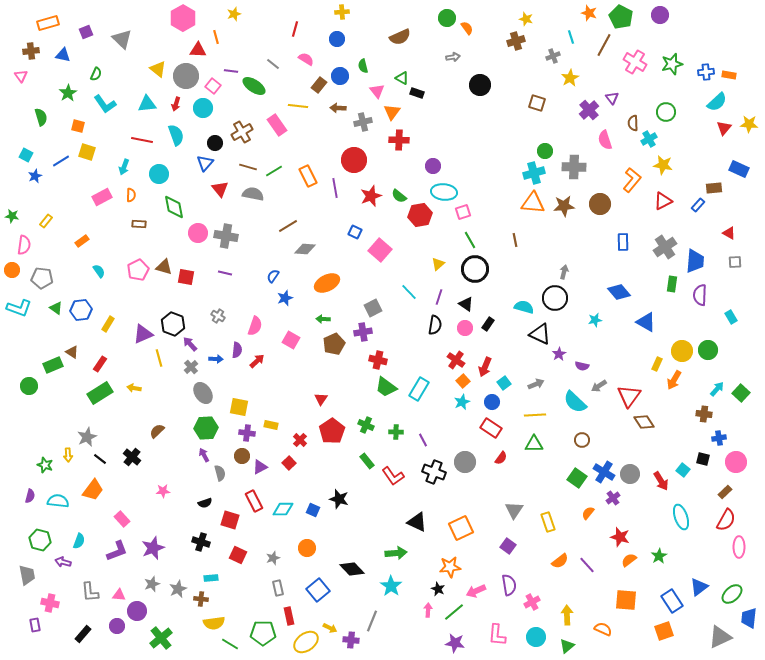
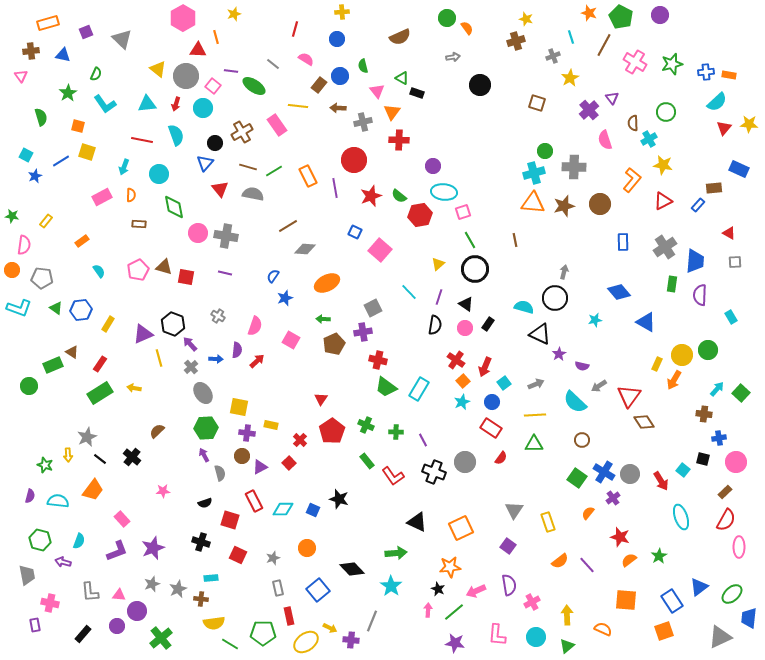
brown star at (564, 206): rotated 10 degrees counterclockwise
yellow circle at (682, 351): moved 4 px down
